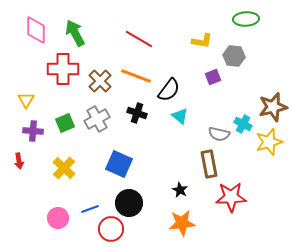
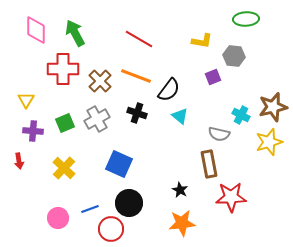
cyan cross: moved 2 px left, 9 px up
